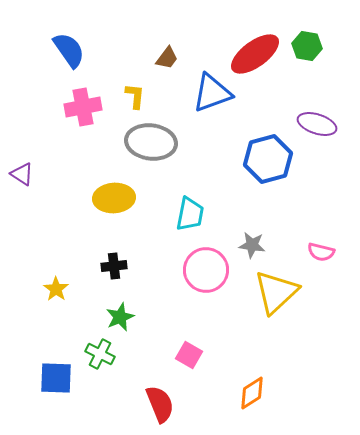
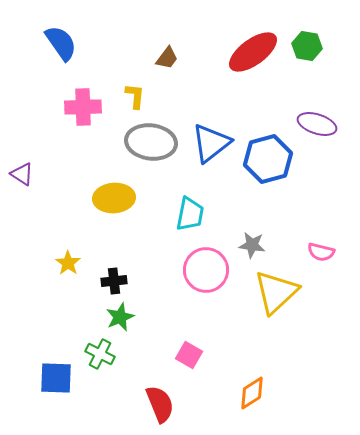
blue semicircle: moved 8 px left, 7 px up
red ellipse: moved 2 px left, 2 px up
blue triangle: moved 1 px left, 50 px down; rotated 18 degrees counterclockwise
pink cross: rotated 9 degrees clockwise
black cross: moved 15 px down
yellow star: moved 12 px right, 26 px up
